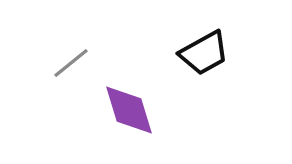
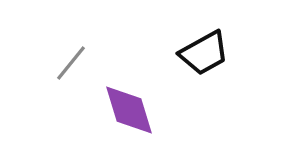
gray line: rotated 12 degrees counterclockwise
